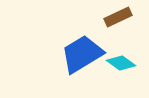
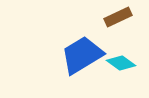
blue trapezoid: moved 1 px down
